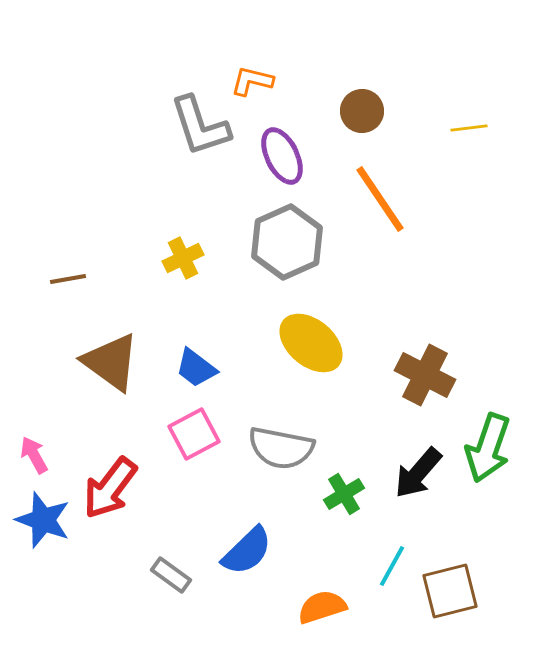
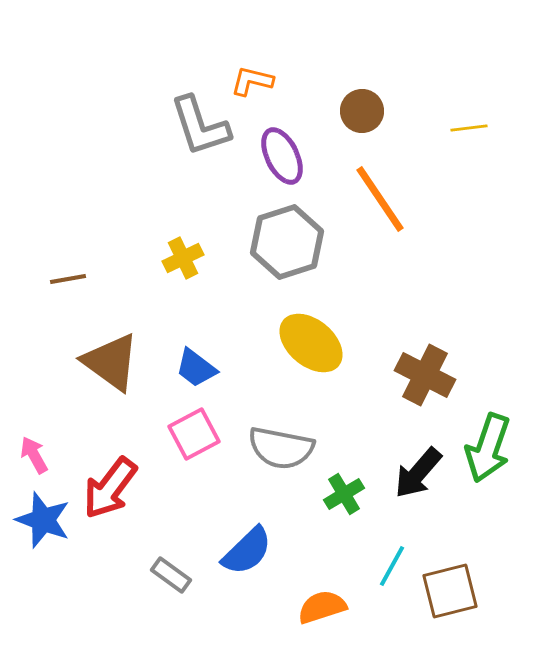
gray hexagon: rotated 6 degrees clockwise
